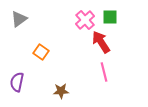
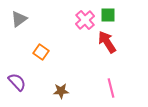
green square: moved 2 px left, 2 px up
red arrow: moved 6 px right
pink line: moved 7 px right, 16 px down
purple semicircle: rotated 126 degrees clockwise
